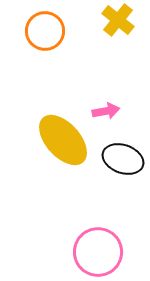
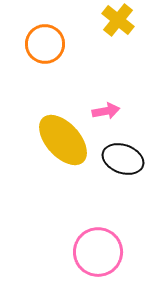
orange circle: moved 13 px down
